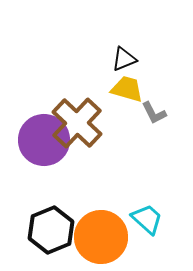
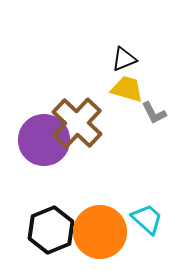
orange circle: moved 1 px left, 5 px up
